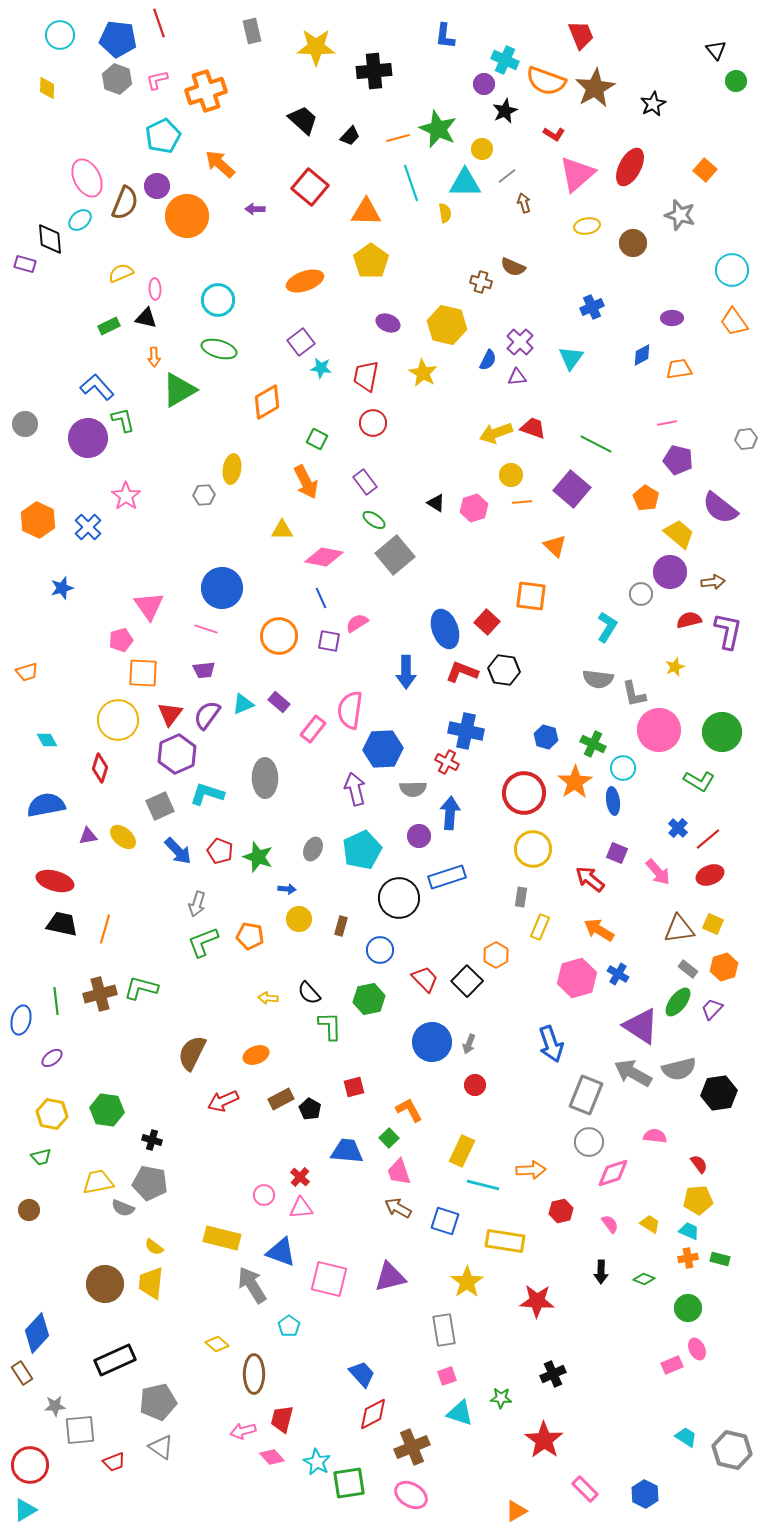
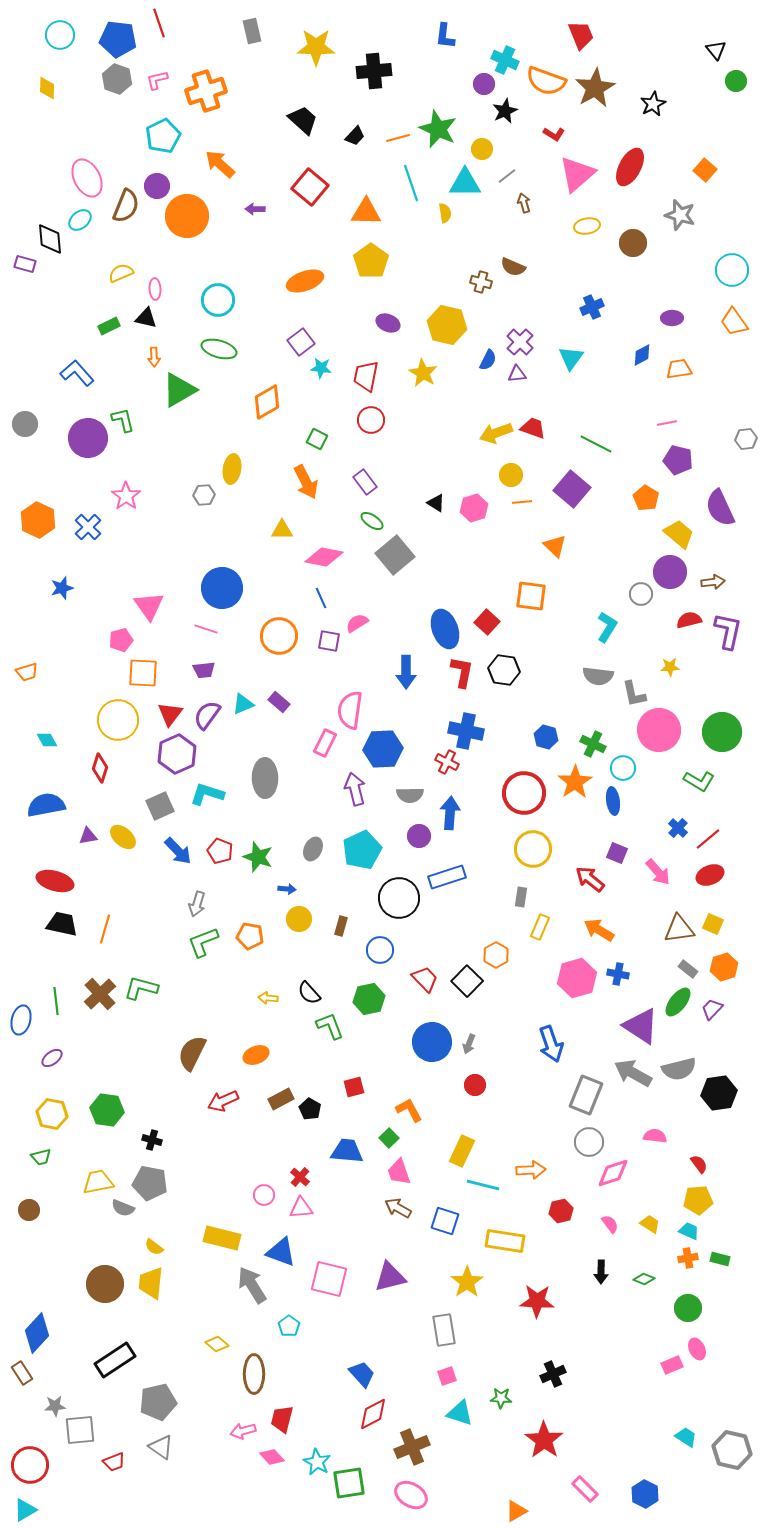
black trapezoid at (350, 136): moved 5 px right
brown semicircle at (125, 203): moved 1 px right, 3 px down
purple triangle at (517, 377): moved 3 px up
blue L-shape at (97, 387): moved 20 px left, 14 px up
red circle at (373, 423): moved 2 px left, 3 px up
purple semicircle at (720, 508): rotated 27 degrees clockwise
green ellipse at (374, 520): moved 2 px left, 1 px down
yellow star at (675, 667): moved 5 px left; rotated 18 degrees clockwise
red L-shape at (462, 672): rotated 80 degrees clockwise
gray semicircle at (598, 679): moved 3 px up
pink rectangle at (313, 729): moved 12 px right, 14 px down; rotated 12 degrees counterclockwise
gray semicircle at (413, 789): moved 3 px left, 6 px down
blue cross at (618, 974): rotated 20 degrees counterclockwise
brown cross at (100, 994): rotated 28 degrees counterclockwise
green L-shape at (330, 1026): rotated 20 degrees counterclockwise
black rectangle at (115, 1360): rotated 9 degrees counterclockwise
